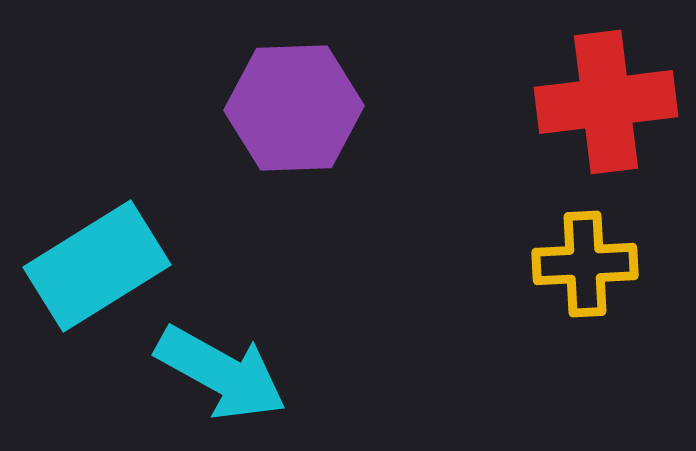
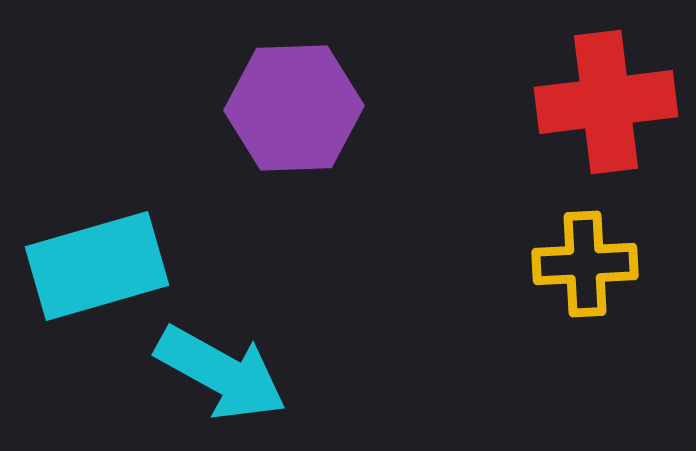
cyan rectangle: rotated 16 degrees clockwise
